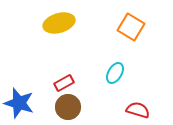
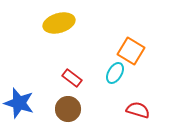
orange square: moved 24 px down
red rectangle: moved 8 px right, 5 px up; rotated 66 degrees clockwise
brown circle: moved 2 px down
